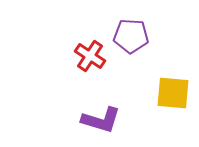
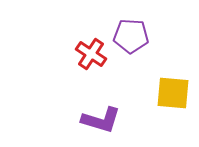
red cross: moved 1 px right, 2 px up
